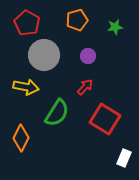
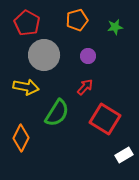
white rectangle: moved 3 px up; rotated 36 degrees clockwise
